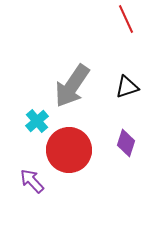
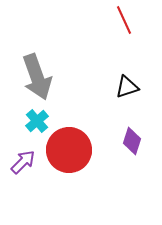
red line: moved 2 px left, 1 px down
gray arrow: moved 35 px left, 9 px up; rotated 54 degrees counterclockwise
purple diamond: moved 6 px right, 2 px up
purple arrow: moved 9 px left, 19 px up; rotated 88 degrees clockwise
